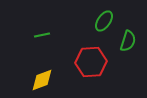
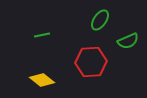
green ellipse: moved 4 px left, 1 px up
green semicircle: rotated 50 degrees clockwise
yellow diamond: rotated 60 degrees clockwise
